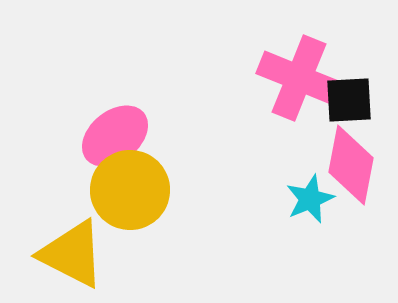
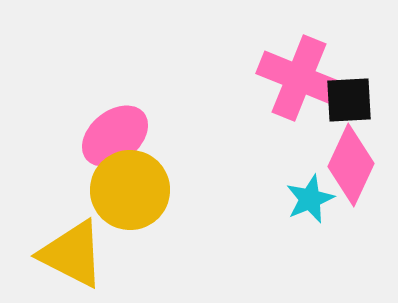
pink diamond: rotated 14 degrees clockwise
